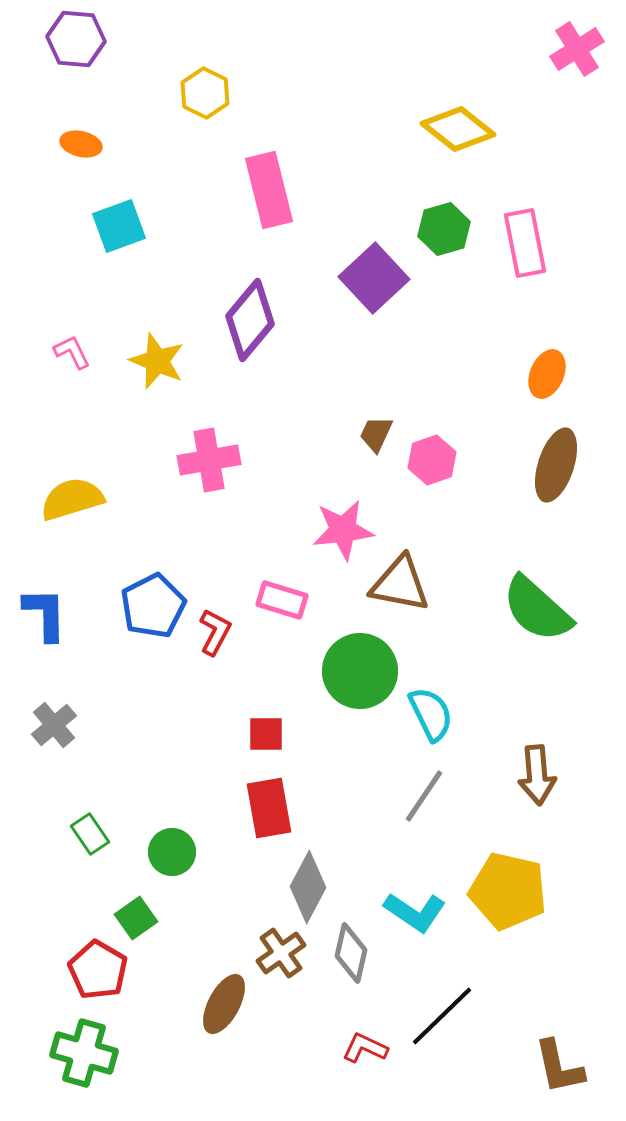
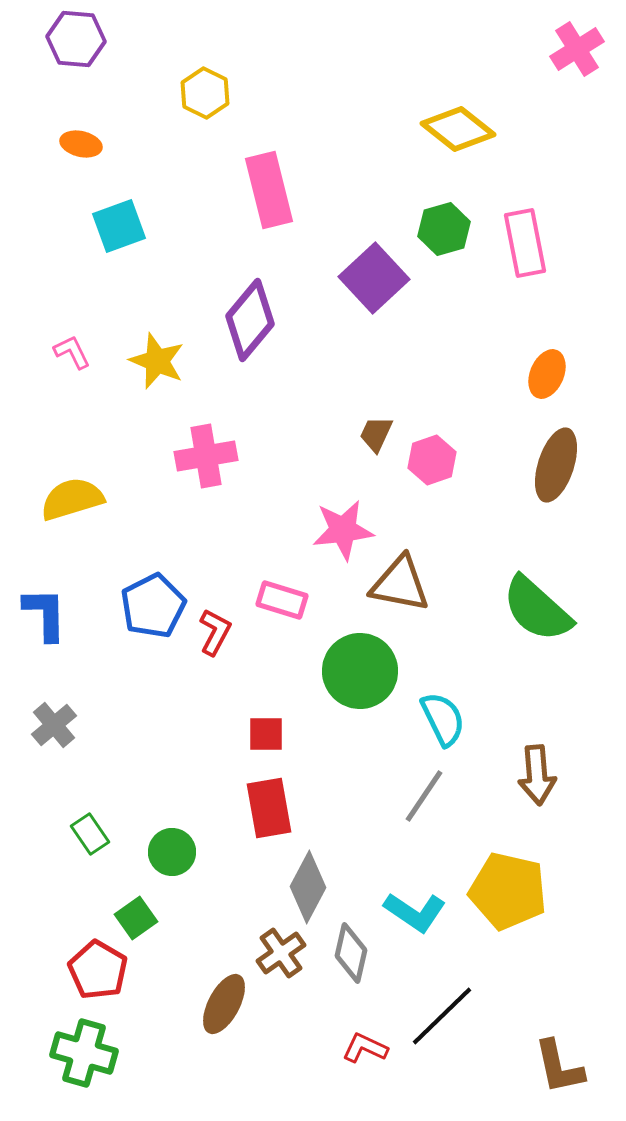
pink cross at (209, 460): moved 3 px left, 4 px up
cyan semicircle at (431, 714): moved 12 px right, 5 px down
